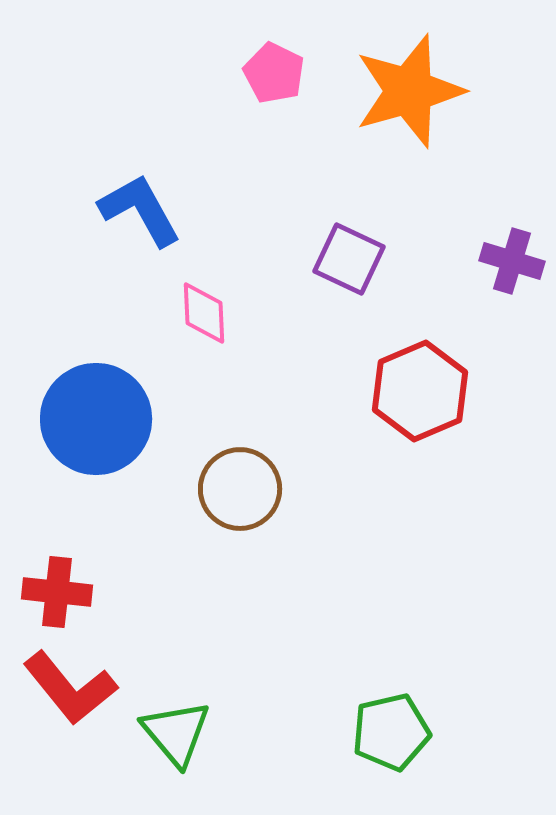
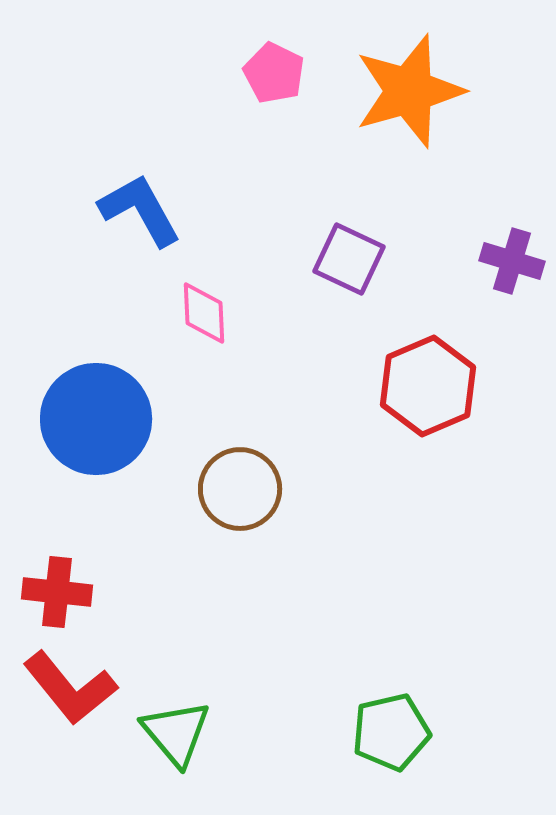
red hexagon: moved 8 px right, 5 px up
